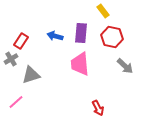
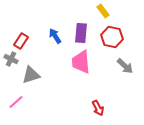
blue arrow: rotated 42 degrees clockwise
gray cross: rotated 32 degrees counterclockwise
pink trapezoid: moved 1 px right, 2 px up
